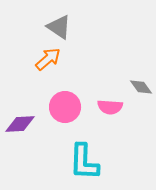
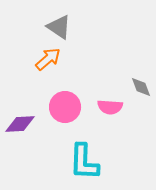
gray diamond: rotated 15 degrees clockwise
